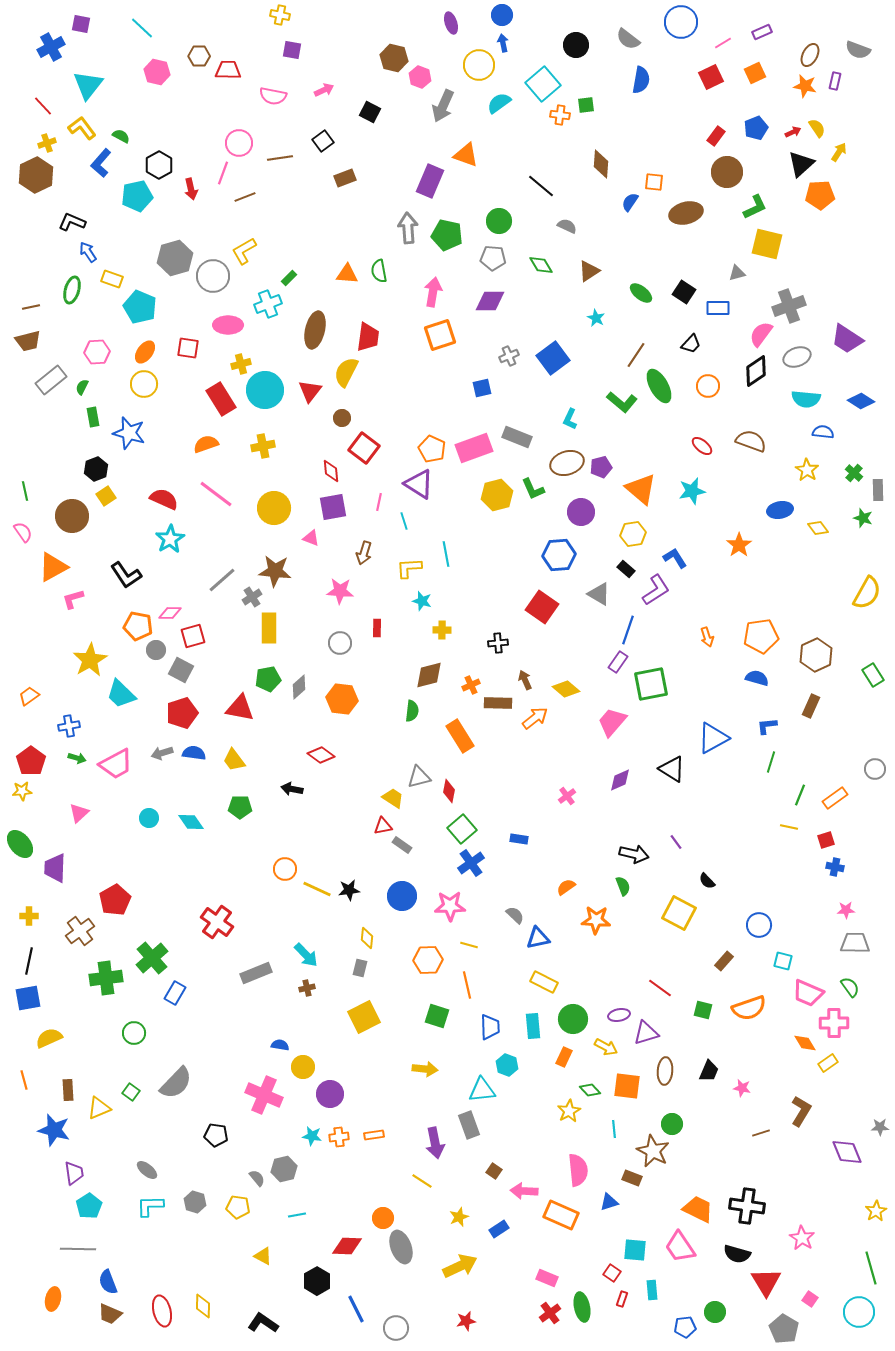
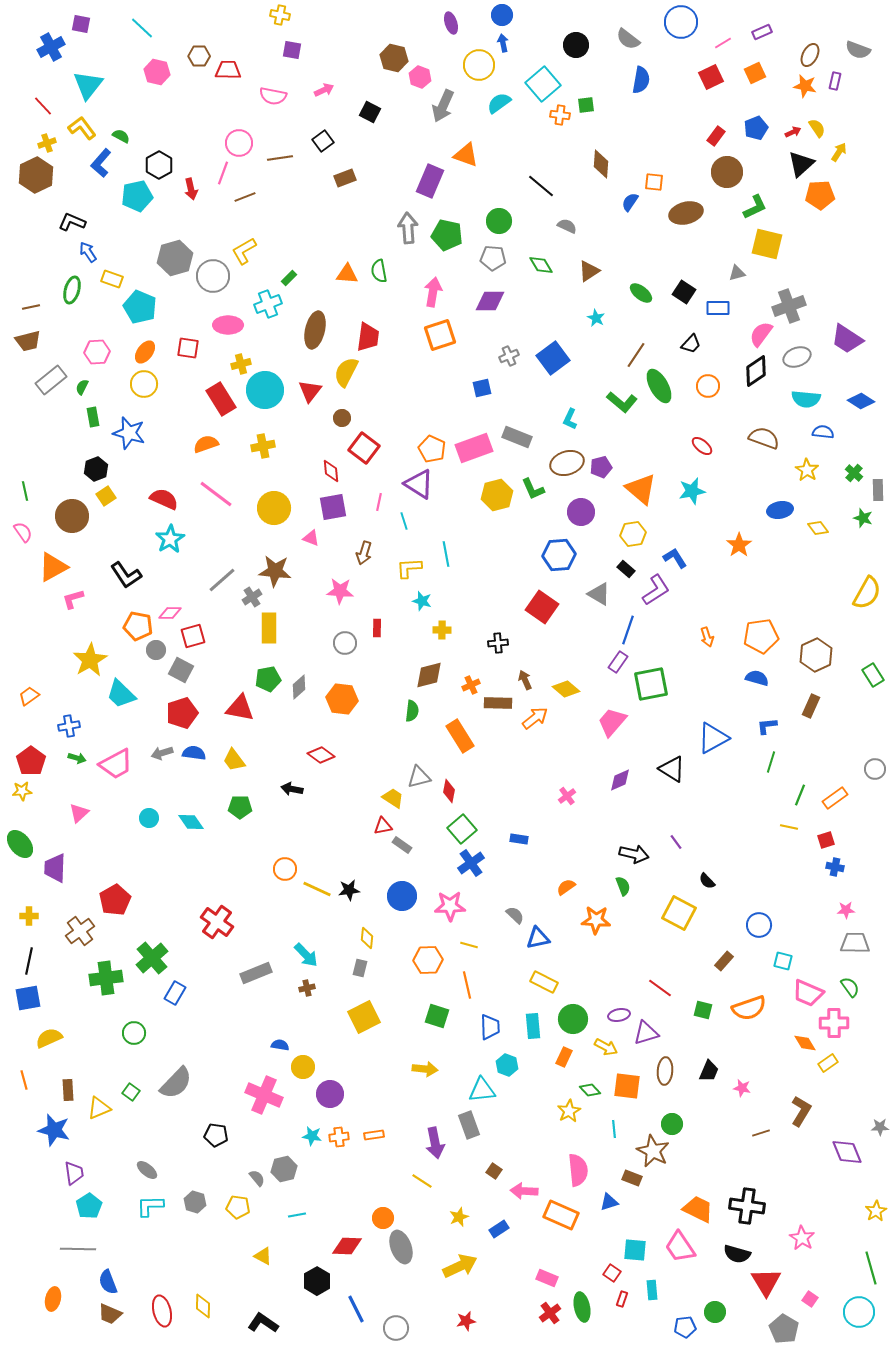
brown semicircle at (751, 441): moved 13 px right, 3 px up
gray circle at (340, 643): moved 5 px right
